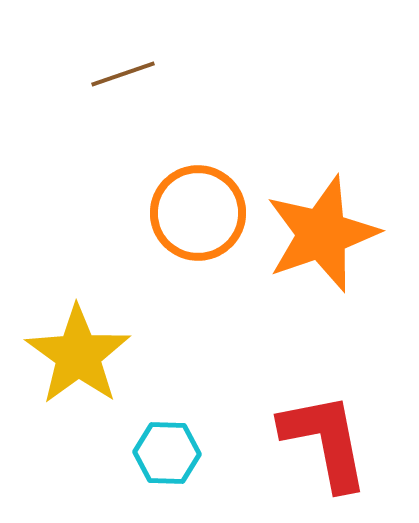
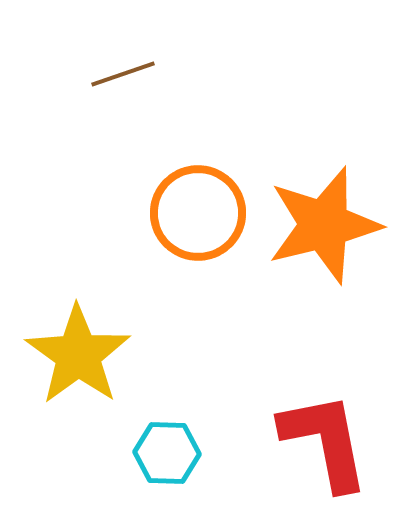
orange star: moved 2 px right, 9 px up; rotated 5 degrees clockwise
